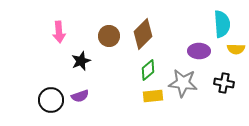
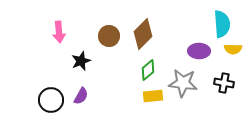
yellow semicircle: moved 3 px left
purple semicircle: moved 1 px right; rotated 42 degrees counterclockwise
